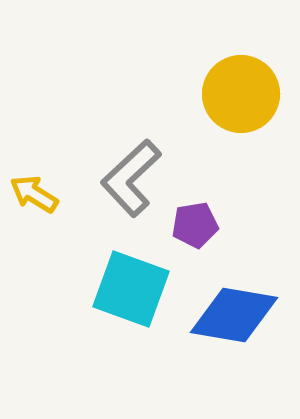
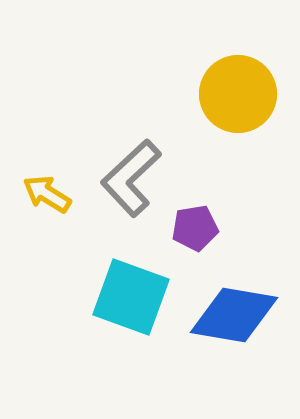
yellow circle: moved 3 px left
yellow arrow: moved 13 px right
purple pentagon: moved 3 px down
cyan square: moved 8 px down
